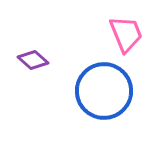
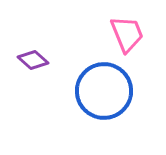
pink trapezoid: moved 1 px right
